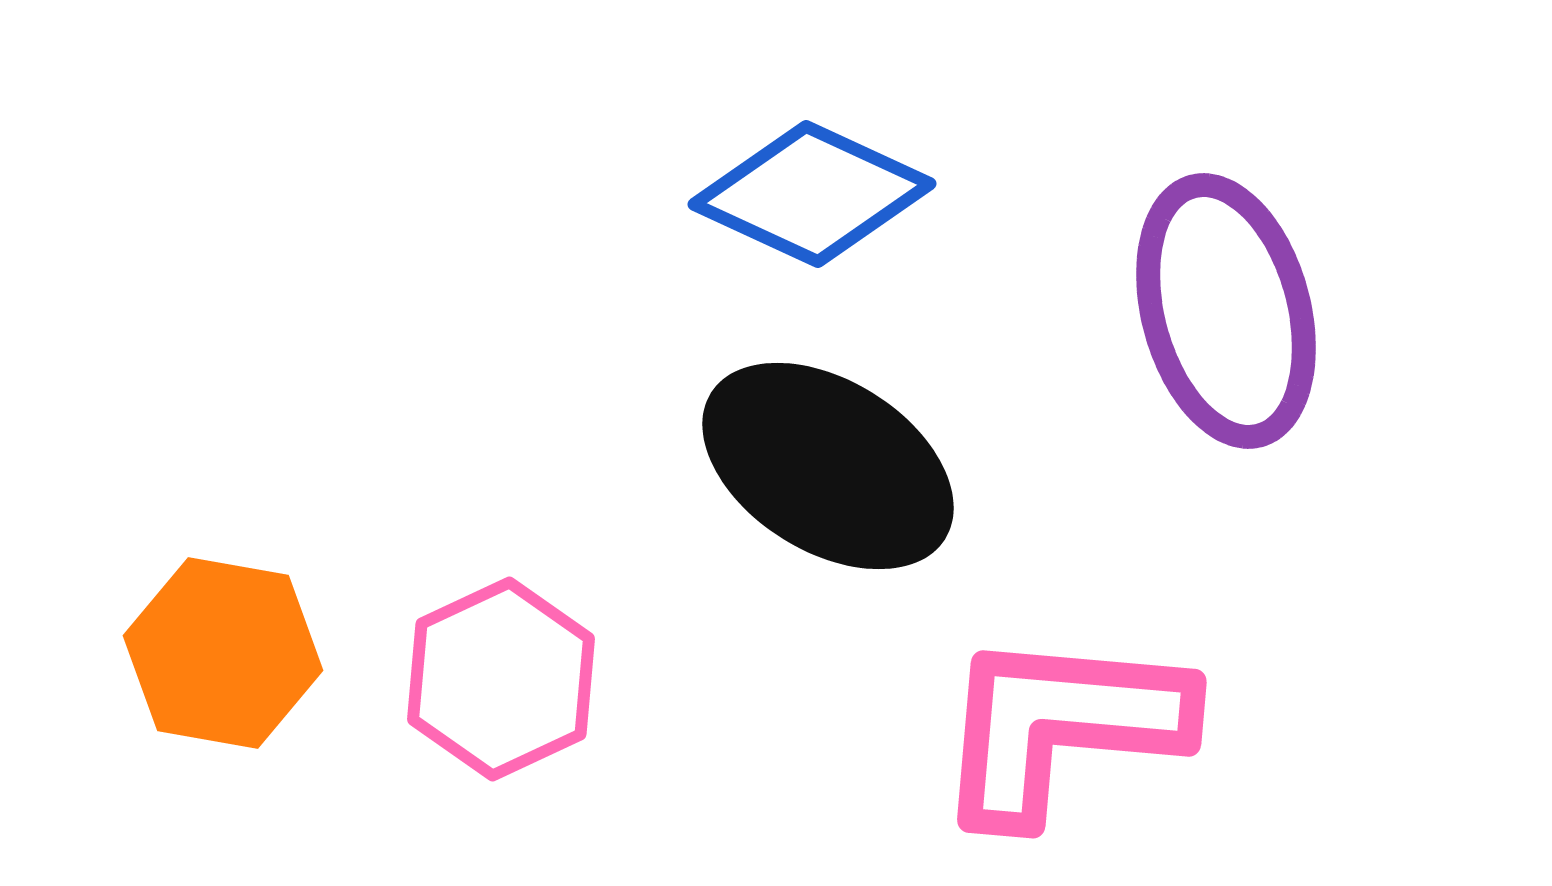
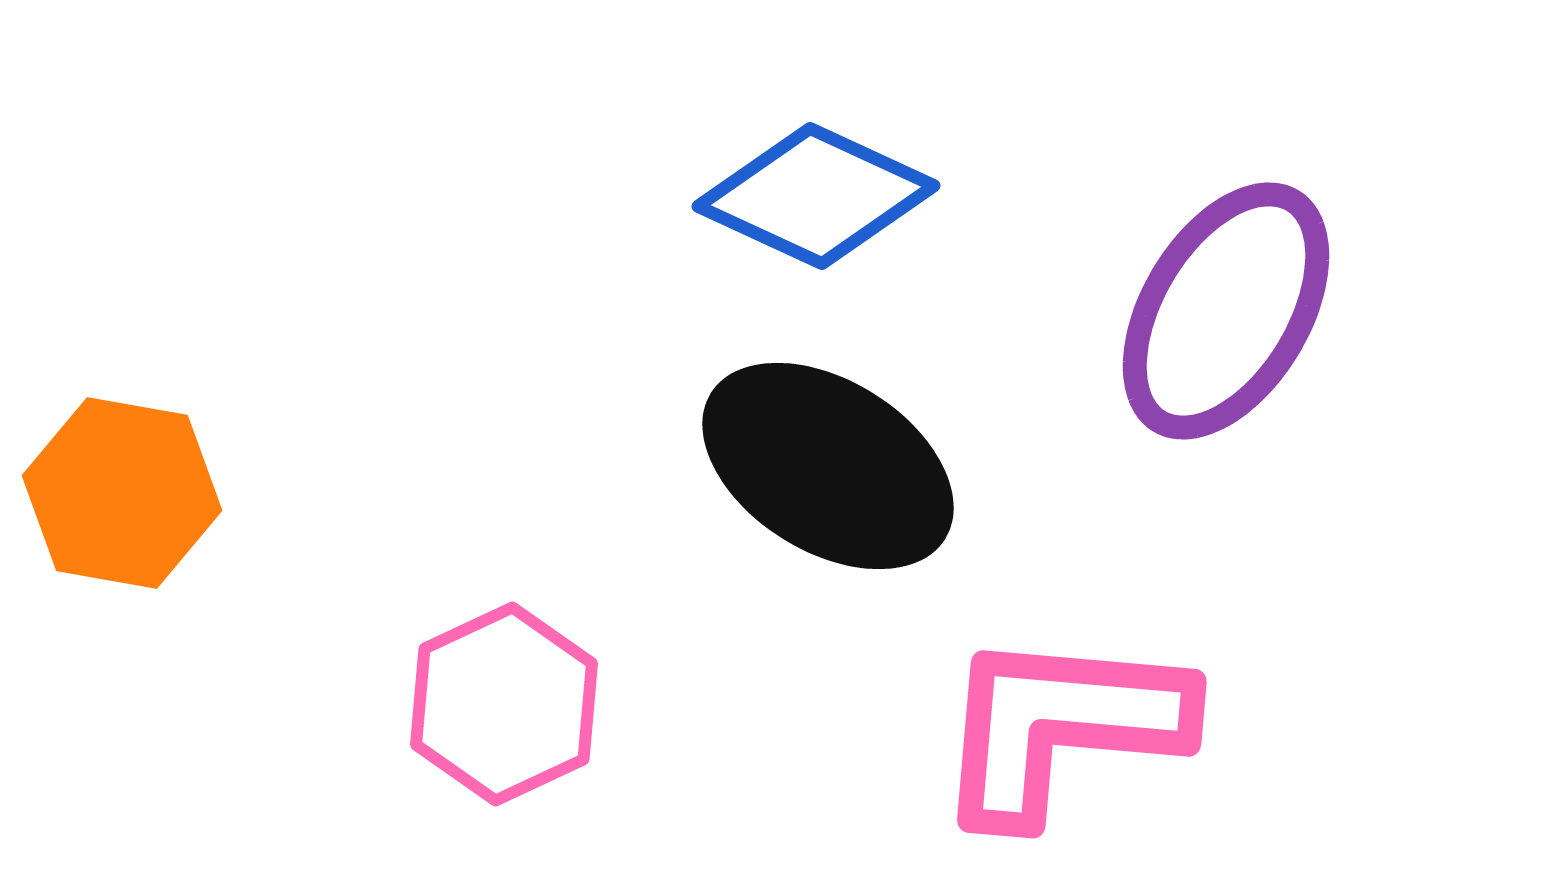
blue diamond: moved 4 px right, 2 px down
purple ellipse: rotated 46 degrees clockwise
orange hexagon: moved 101 px left, 160 px up
pink hexagon: moved 3 px right, 25 px down
